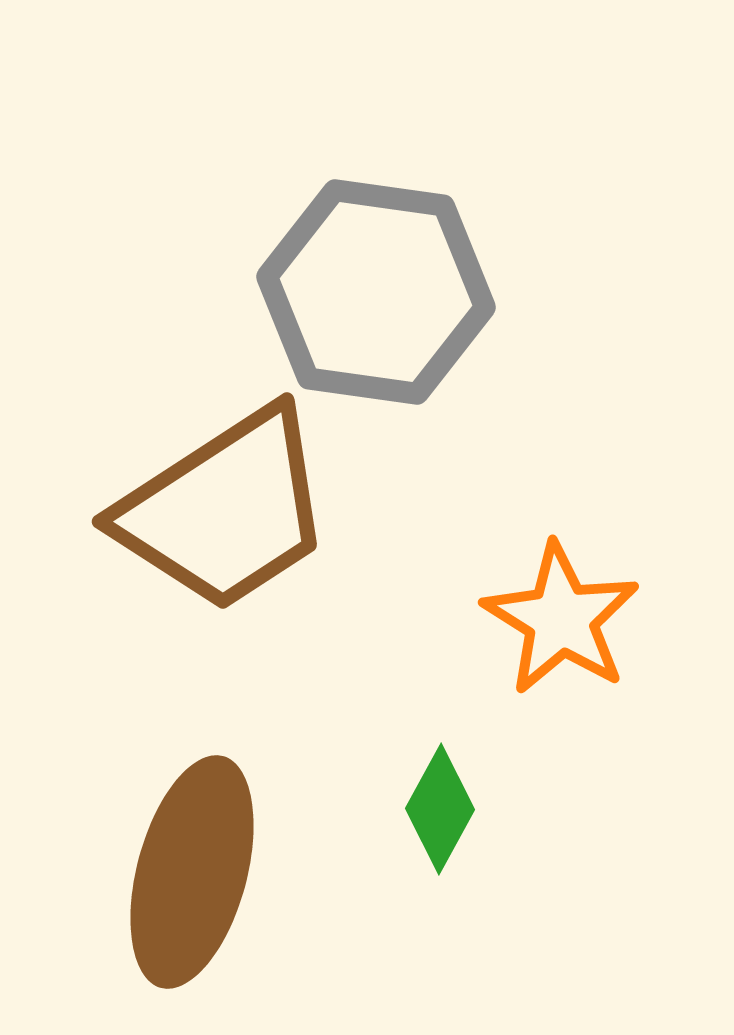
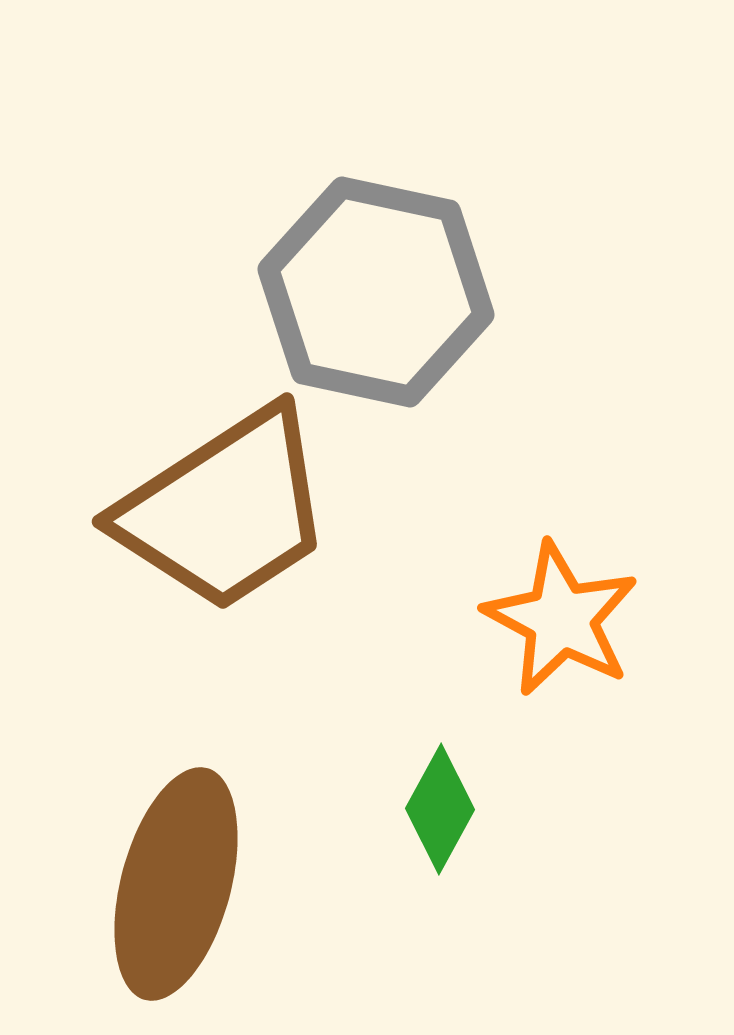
gray hexagon: rotated 4 degrees clockwise
orange star: rotated 4 degrees counterclockwise
brown ellipse: moved 16 px left, 12 px down
